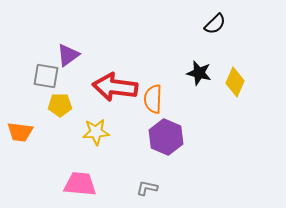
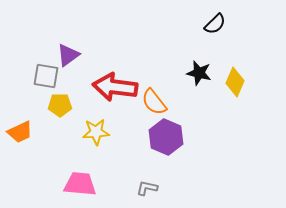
orange semicircle: moved 1 px right, 3 px down; rotated 40 degrees counterclockwise
orange trapezoid: rotated 32 degrees counterclockwise
